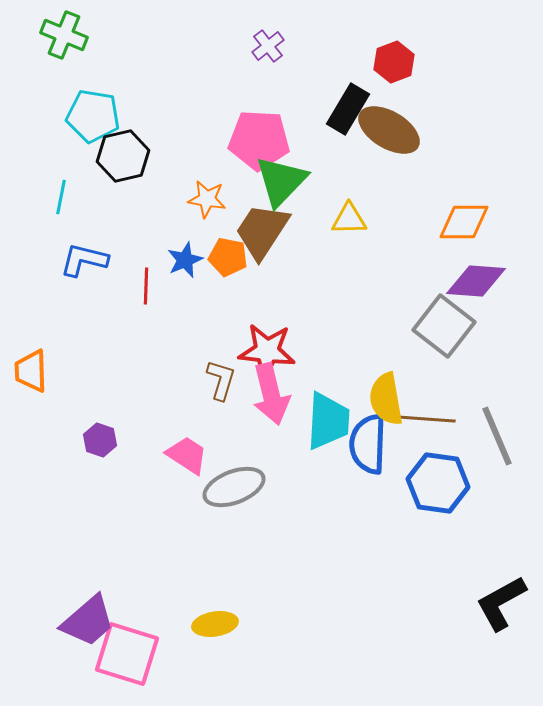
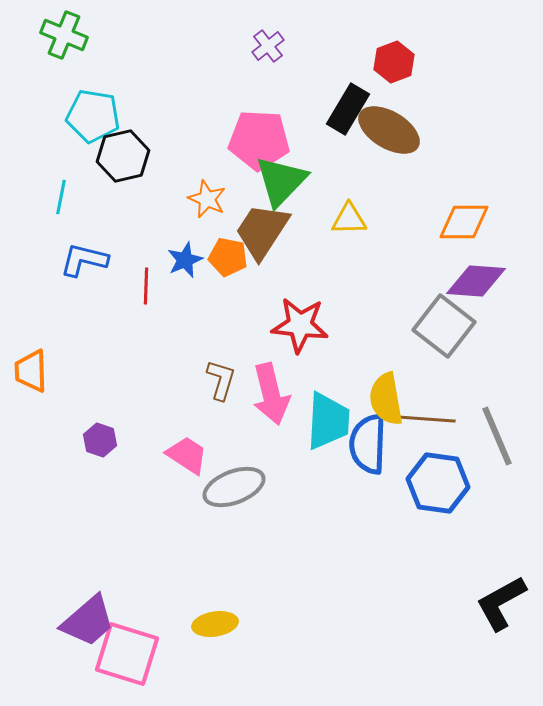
orange star: rotated 15 degrees clockwise
red star: moved 33 px right, 26 px up
